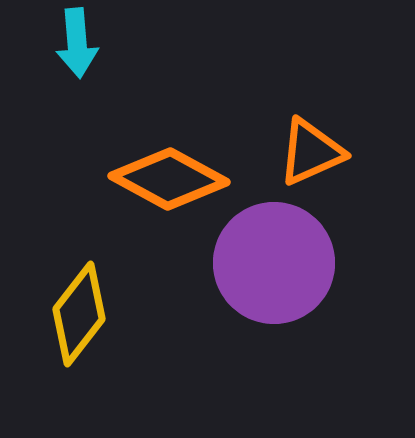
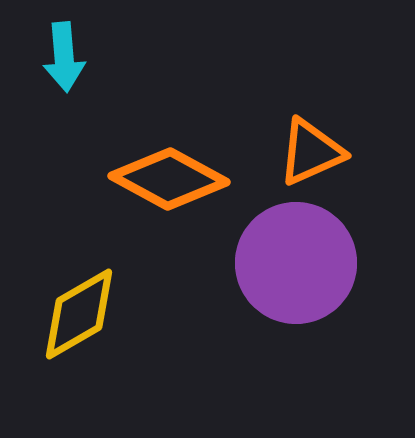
cyan arrow: moved 13 px left, 14 px down
purple circle: moved 22 px right
yellow diamond: rotated 22 degrees clockwise
